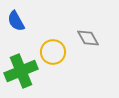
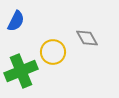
blue semicircle: rotated 125 degrees counterclockwise
gray diamond: moved 1 px left
